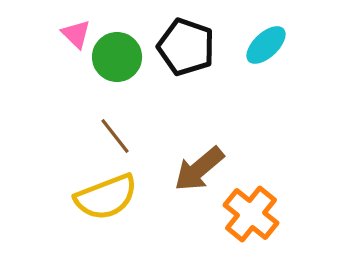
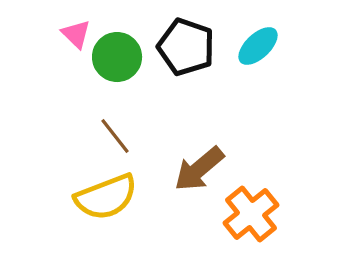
cyan ellipse: moved 8 px left, 1 px down
orange cross: rotated 12 degrees clockwise
